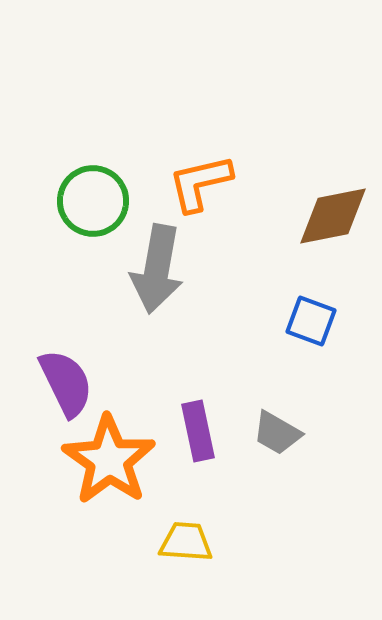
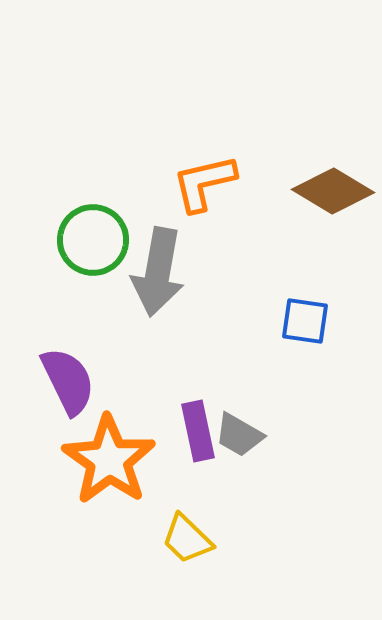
orange L-shape: moved 4 px right
green circle: moved 39 px down
brown diamond: moved 25 px up; rotated 42 degrees clockwise
gray arrow: moved 1 px right, 3 px down
blue square: moved 6 px left; rotated 12 degrees counterclockwise
purple semicircle: moved 2 px right, 2 px up
gray trapezoid: moved 38 px left, 2 px down
yellow trapezoid: moved 1 px right, 3 px up; rotated 140 degrees counterclockwise
